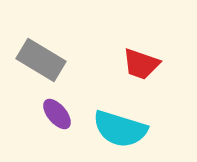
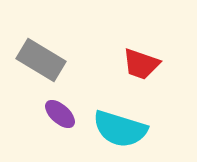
purple ellipse: moved 3 px right; rotated 8 degrees counterclockwise
